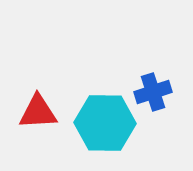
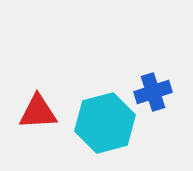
cyan hexagon: rotated 16 degrees counterclockwise
